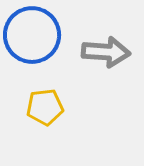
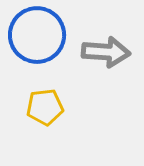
blue circle: moved 5 px right
